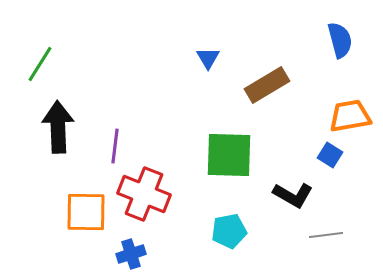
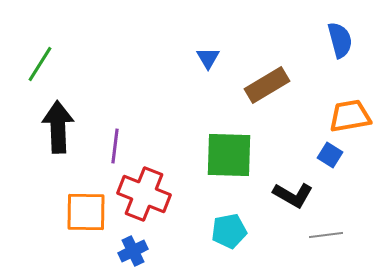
blue cross: moved 2 px right, 3 px up; rotated 8 degrees counterclockwise
